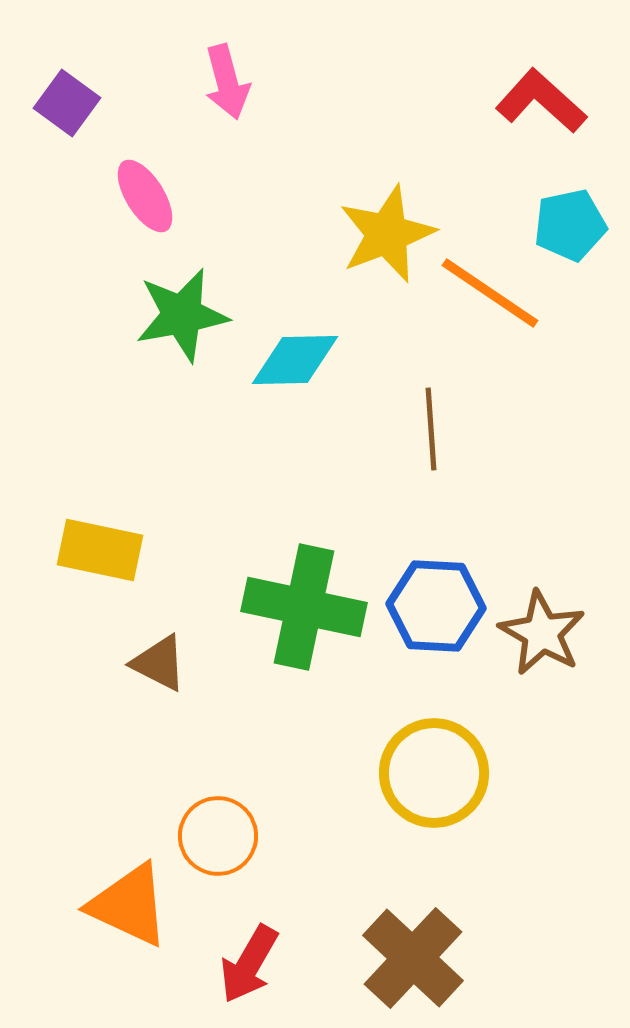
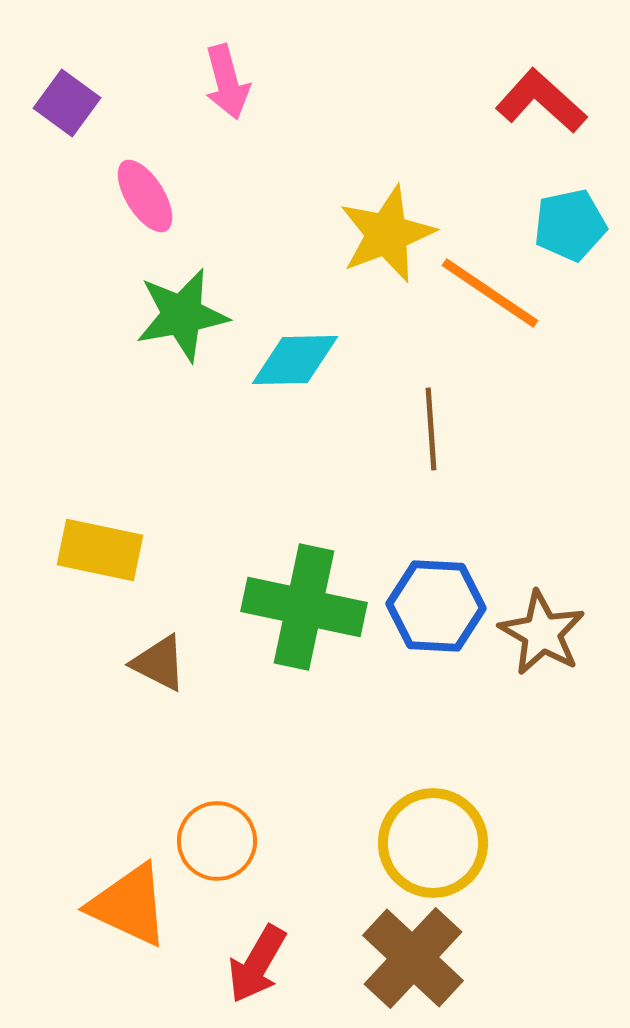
yellow circle: moved 1 px left, 70 px down
orange circle: moved 1 px left, 5 px down
red arrow: moved 8 px right
